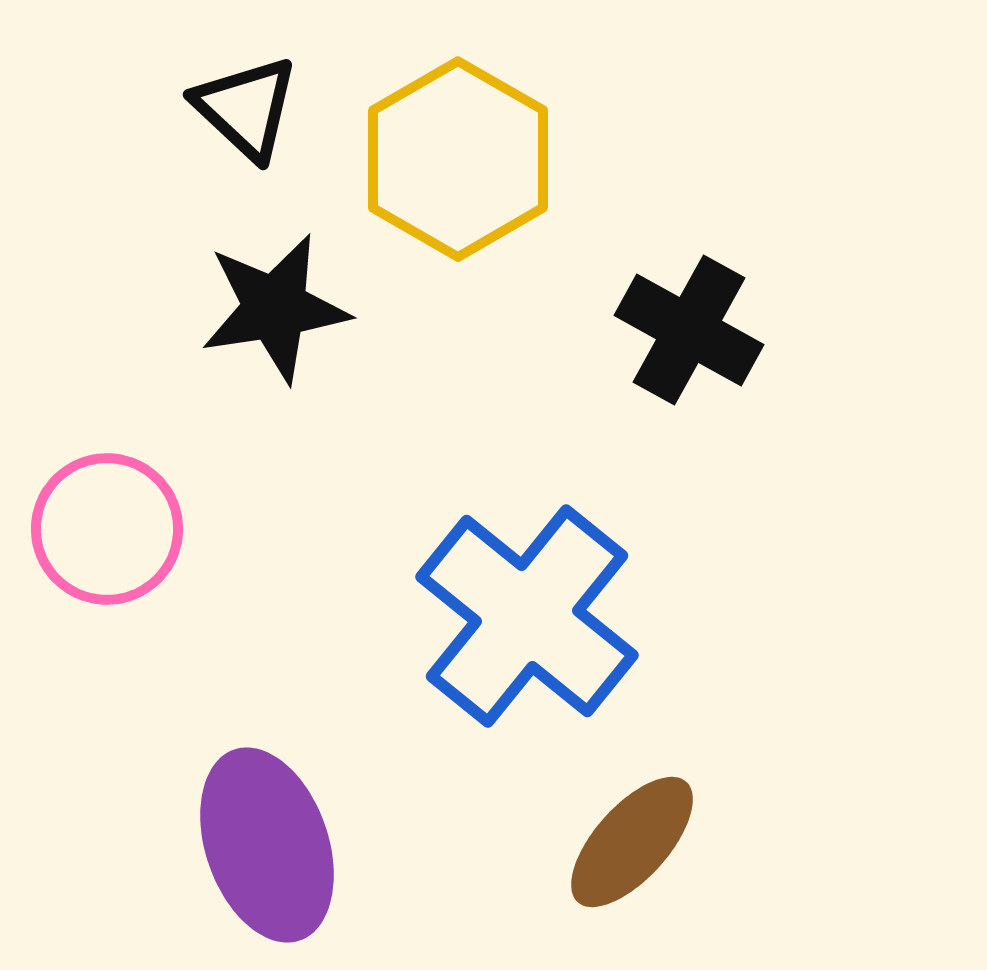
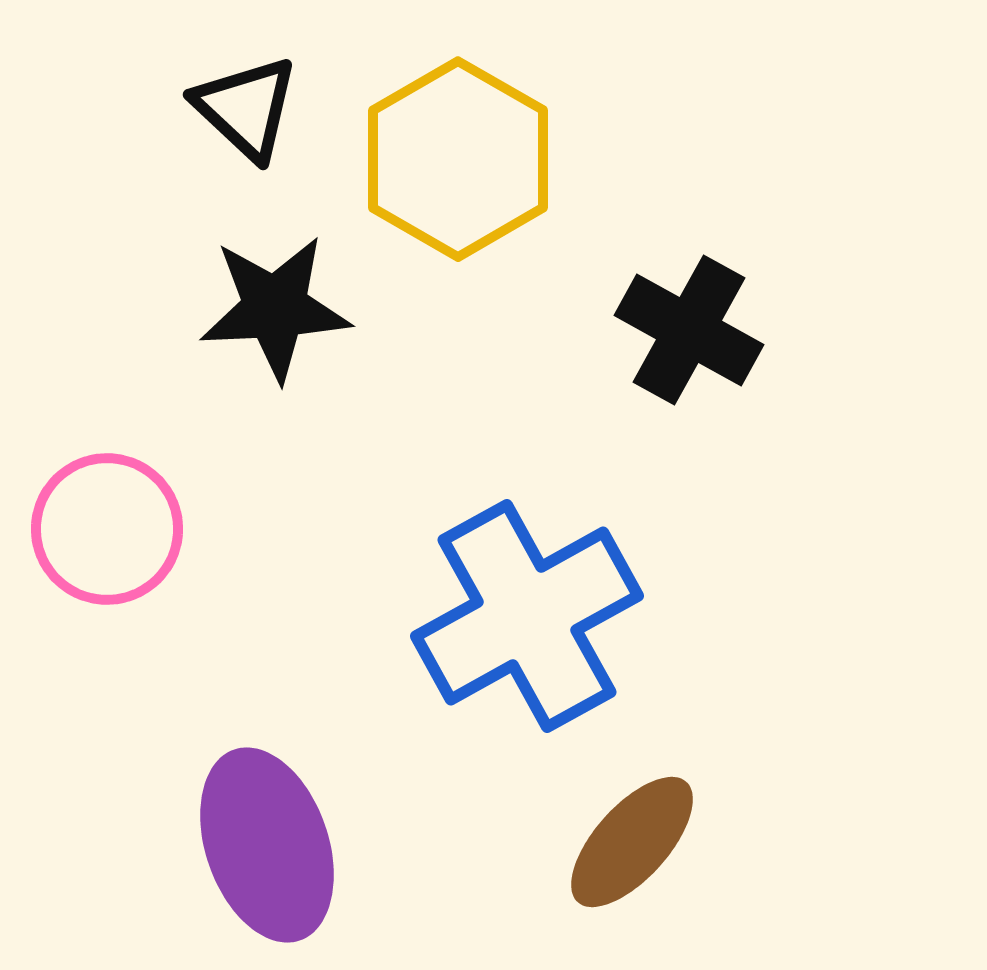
black star: rotated 6 degrees clockwise
blue cross: rotated 22 degrees clockwise
